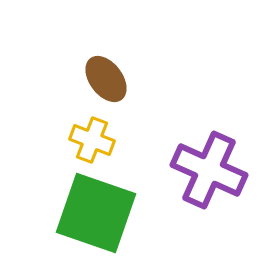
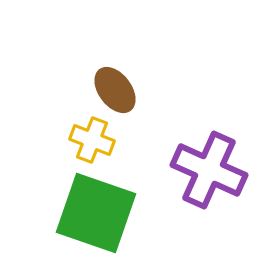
brown ellipse: moved 9 px right, 11 px down
